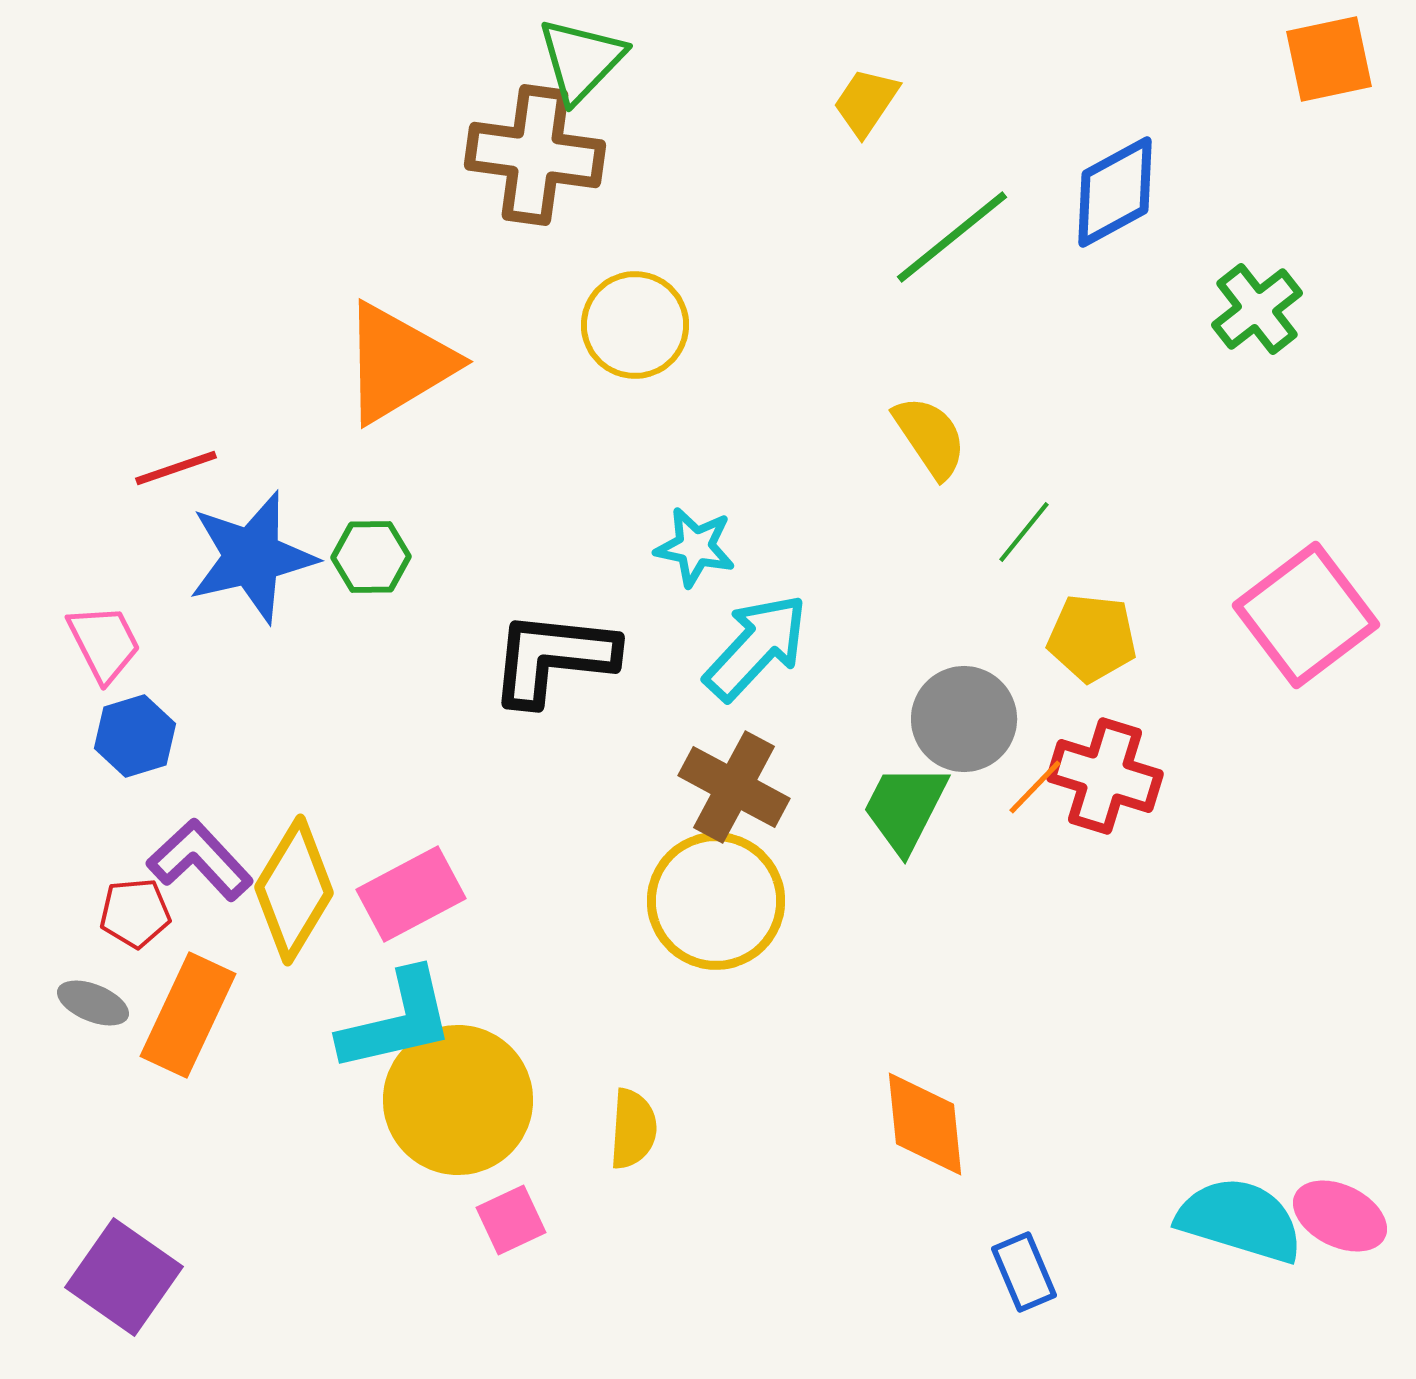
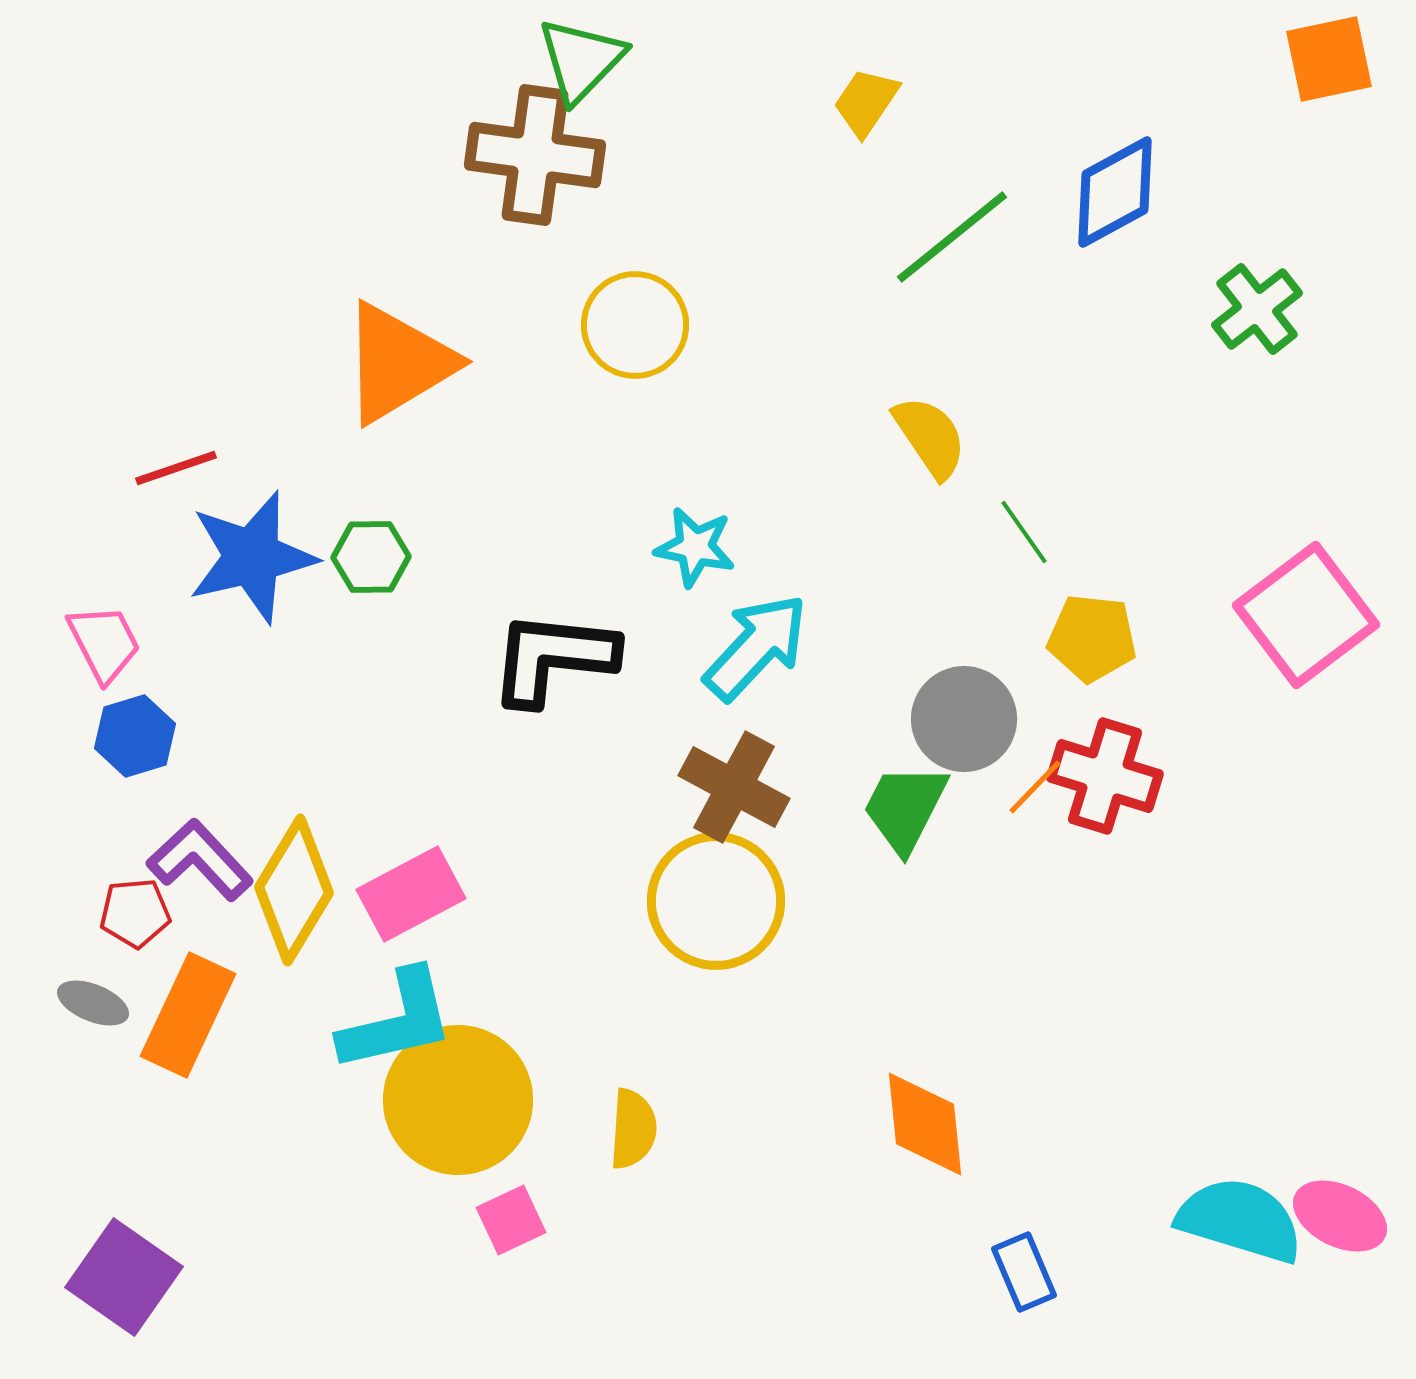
green line at (1024, 532): rotated 74 degrees counterclockwise
